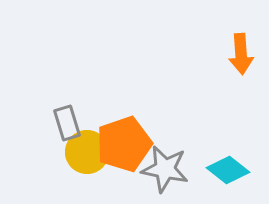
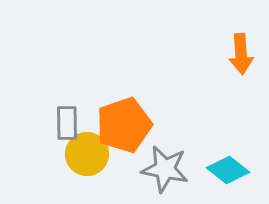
gray rectangle: rotated 16 degrees clockwise
orange pentagon: moved 19 px up
yellow circle: moved 2 px down
